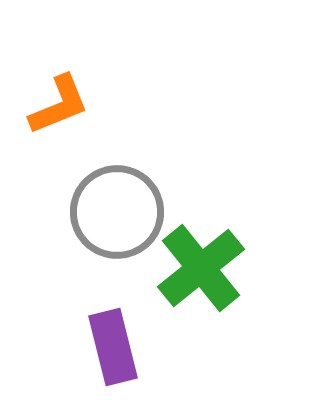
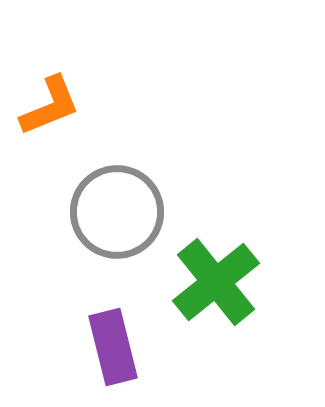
orange L-shape: moved 9 px left, 1 px down
green cross: moved 15 px right, 14 px down
